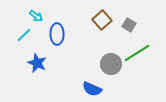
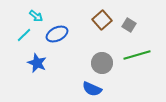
blue ellipse: rotated 65 degrees clockwise
green line: moved 2 px down; rotated 16 degrees clockwise
gray circle: moved 9 px left, 1 px up
